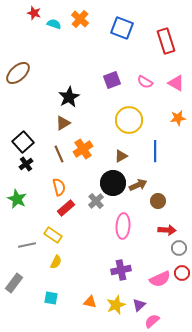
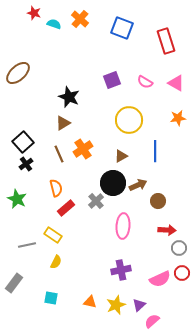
black star at (69, 97): rotated 20 degrees counterclockwise
orange semicircle at (59, 187): moved 3 px left, 1 px down
